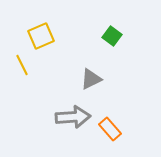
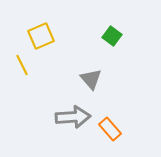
gray triangle: rotated 45 degrees counterclockwise
